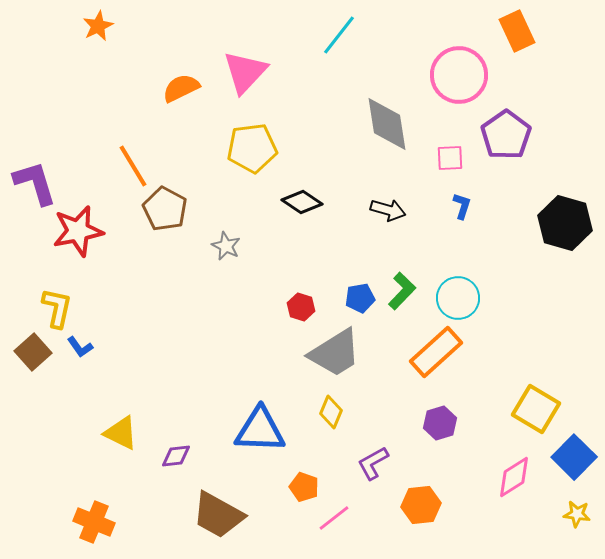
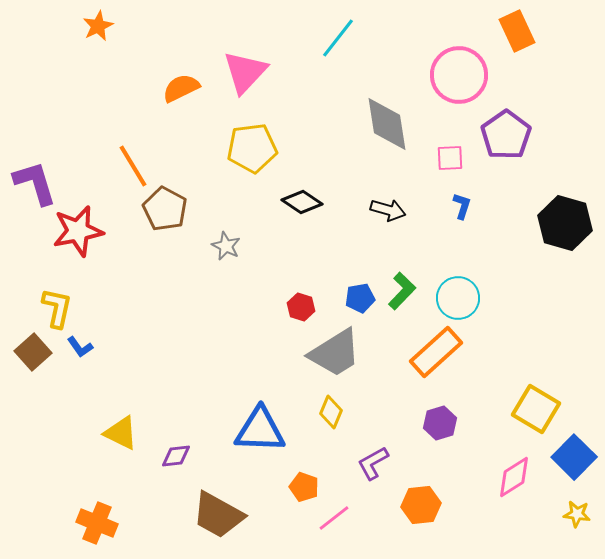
cyan line at (339, 35): moved 1 px left, 3 px down
orange cross at (94, 522): moved 3 px right, 1 px down
